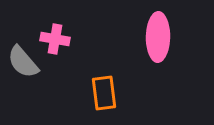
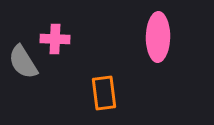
pink cross: rotated 8 degrees counterclockwise
gray semicircle: rotated 9 degrees clockwise
